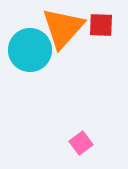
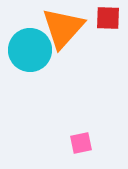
red square: moved 7 px right, 7 px up
pink square: rotated 25 degrees clockwise
